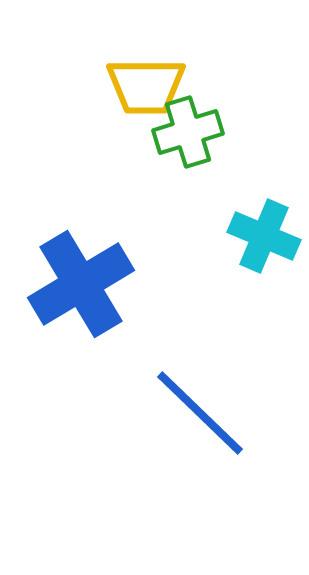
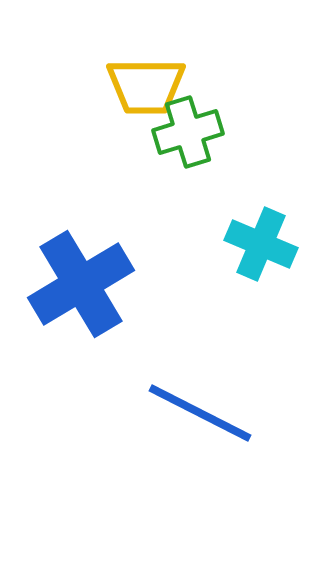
cyan cross: moved 3 px left, 8 px down
blue line: rotated 17 degrees counterclockwise
